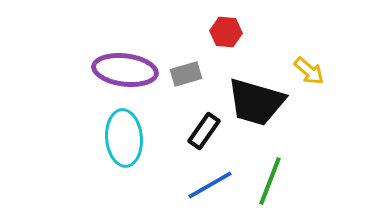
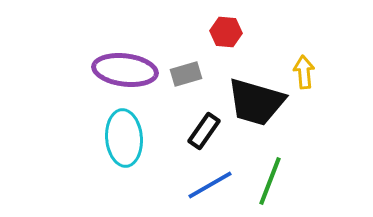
yellow arrow: moved 5 px left, 1 px down; rotated 136 degrees counterclockwise
